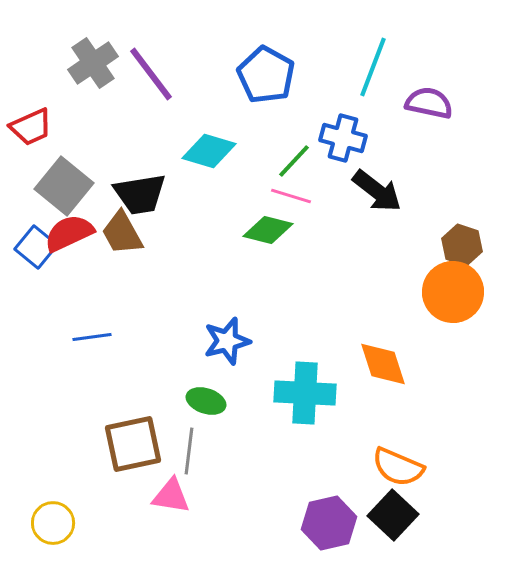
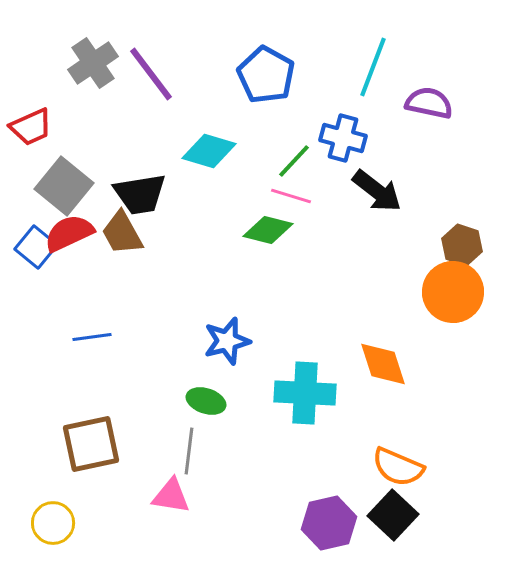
brown square: moved 42 px left
